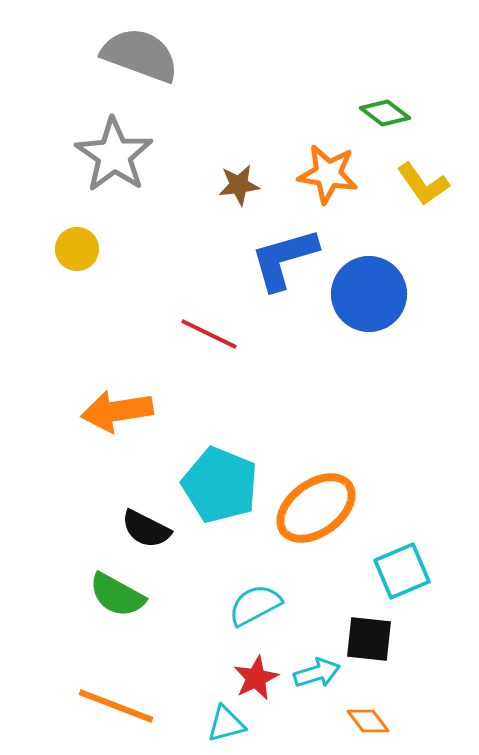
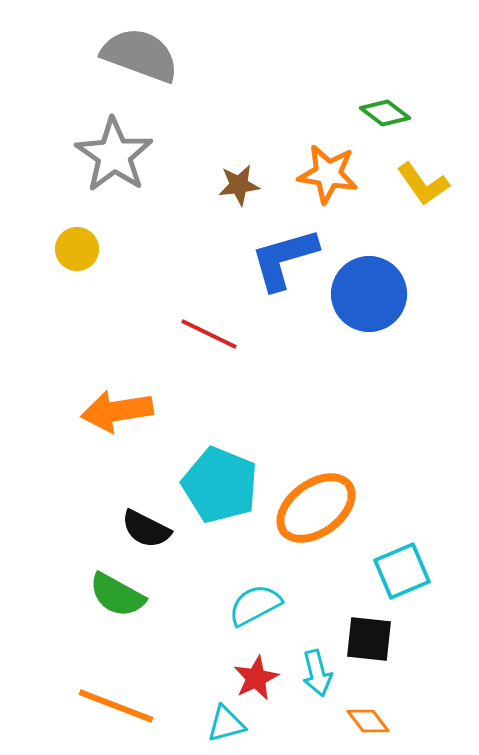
cyan arrow: rotated 93 degrees clockwise
